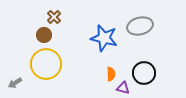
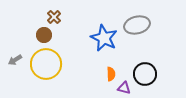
gray ellipse: moved 3 px left, 1 px up
blue star: rotated 12 degrees clockwise
black circle: moved 1 px right, 1 px down
gray arrow: moved 23 px up
purple triangle: moved 1 px right
